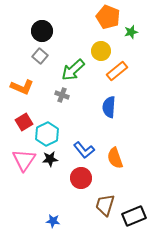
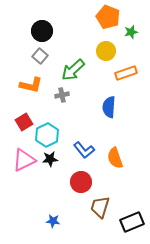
yellow circle: moved 5 px right
orange rectangle: moved 9 px right, 2 px down; rotated 20 degrees clockwise
orange L-shape: moved 9 px right, 2 px up; rotated 10 degrees counterclockwise
gray cross: rotated 32 degrees counterclockwise
cyan hexagon: moved 1 px down
pink triangle: rotated 30 degrees clockwise
red circle: moved 4 px down
brown trapezoid: moved 5 px left, 2 px down
black rectangle: moved 2 px left, 6 px down
